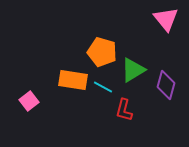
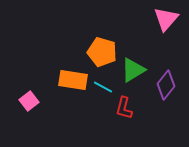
pink triangle: rotated 20 degrees clockwise
purple diamond: rotated 24 degrees clockwise
red L-shape: moved 2 px up
